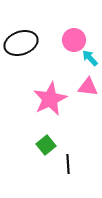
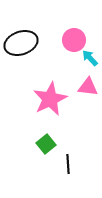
green square: moved 1 px up
